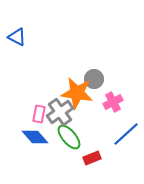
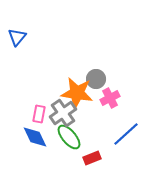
blue triangle: rotated 42 degrees clockwise
gray circle: moved 2 px right
pink cross: moved 3 px left, 4 px up
gray cross: moved 3 px right, 1 px down
blue diamond: rotated 16 degrees clockwise
